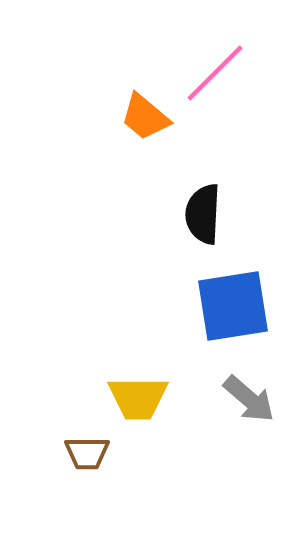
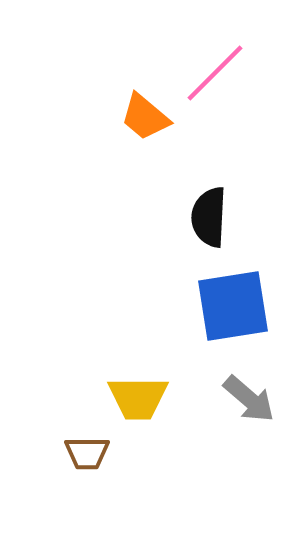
black semicircle: moved 6 px right, 3 px down
